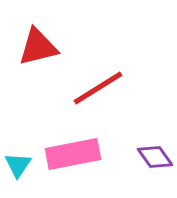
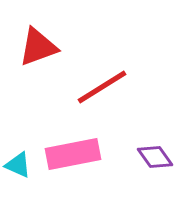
red triangle: rotated 6 degrees counterclockwise
red line: moved 4 px right, 1 px up
cyan triangle: rotated 40 degrees counterclockwise
